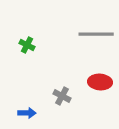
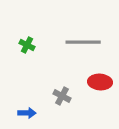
gray line: moved 13 px left, 8 px down
